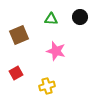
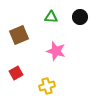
green triangle: moved 2 px up
